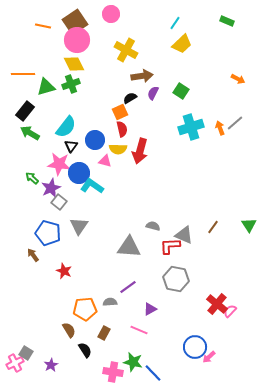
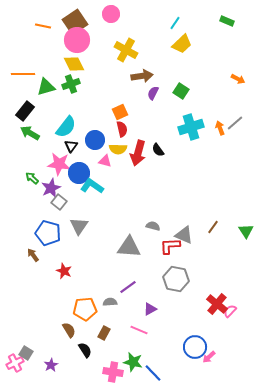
black semicircle at (130, 98): moved 28 px right, 52 px down; rotated 96 degrees counterclockwise
red arrow at (140, 151): moved 2 px left, 2 px down
green triangle at (249, 225): moved 3 px left, 6 px down
